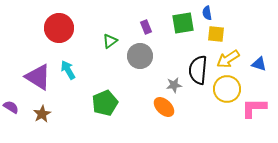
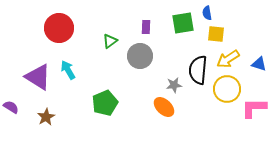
purple rectangle: rotated 24 degrees clockwise
brown star: moved 4 px right, 3 px down
